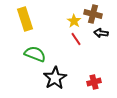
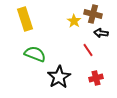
red line: moved 12 px right, 11 px down
black star: moved 4 px right, 1 px up
red cross: moved 2 px right, 4 px up
